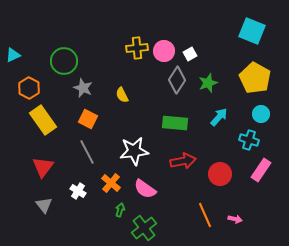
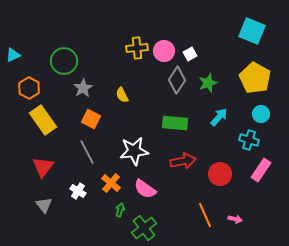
gray star: rotated 18 degrees clockwise
orange square: moved 3 px right
